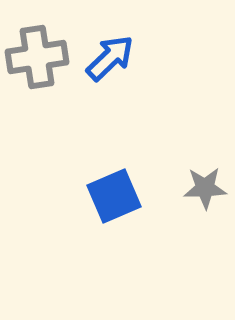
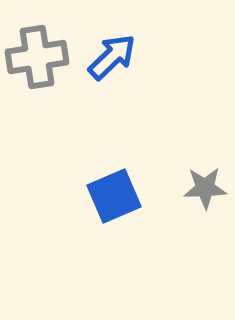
blue arrow: moved 2 px right, 1 px up
